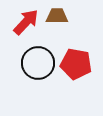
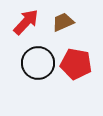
brown trapezoid: moved 6 px right, 6 px down; rotated 25 degrees counterclockwise
